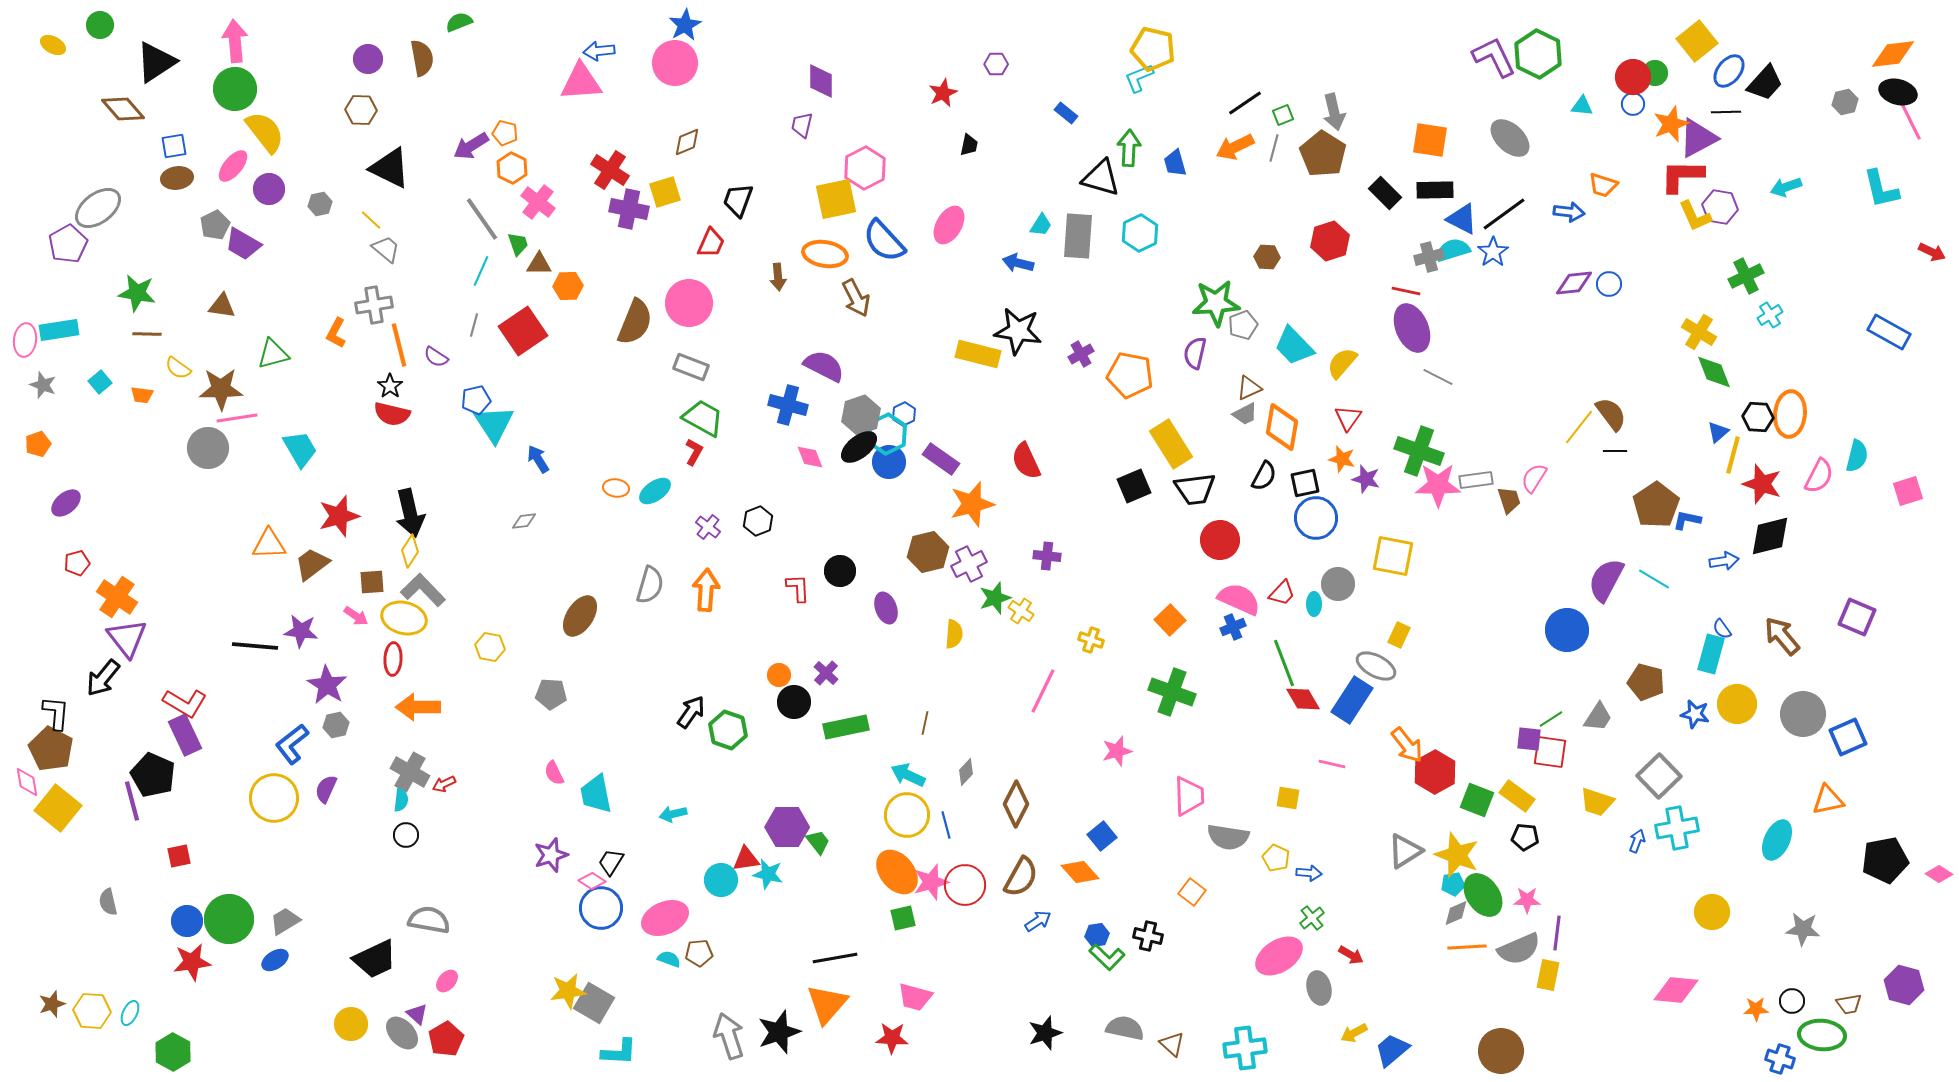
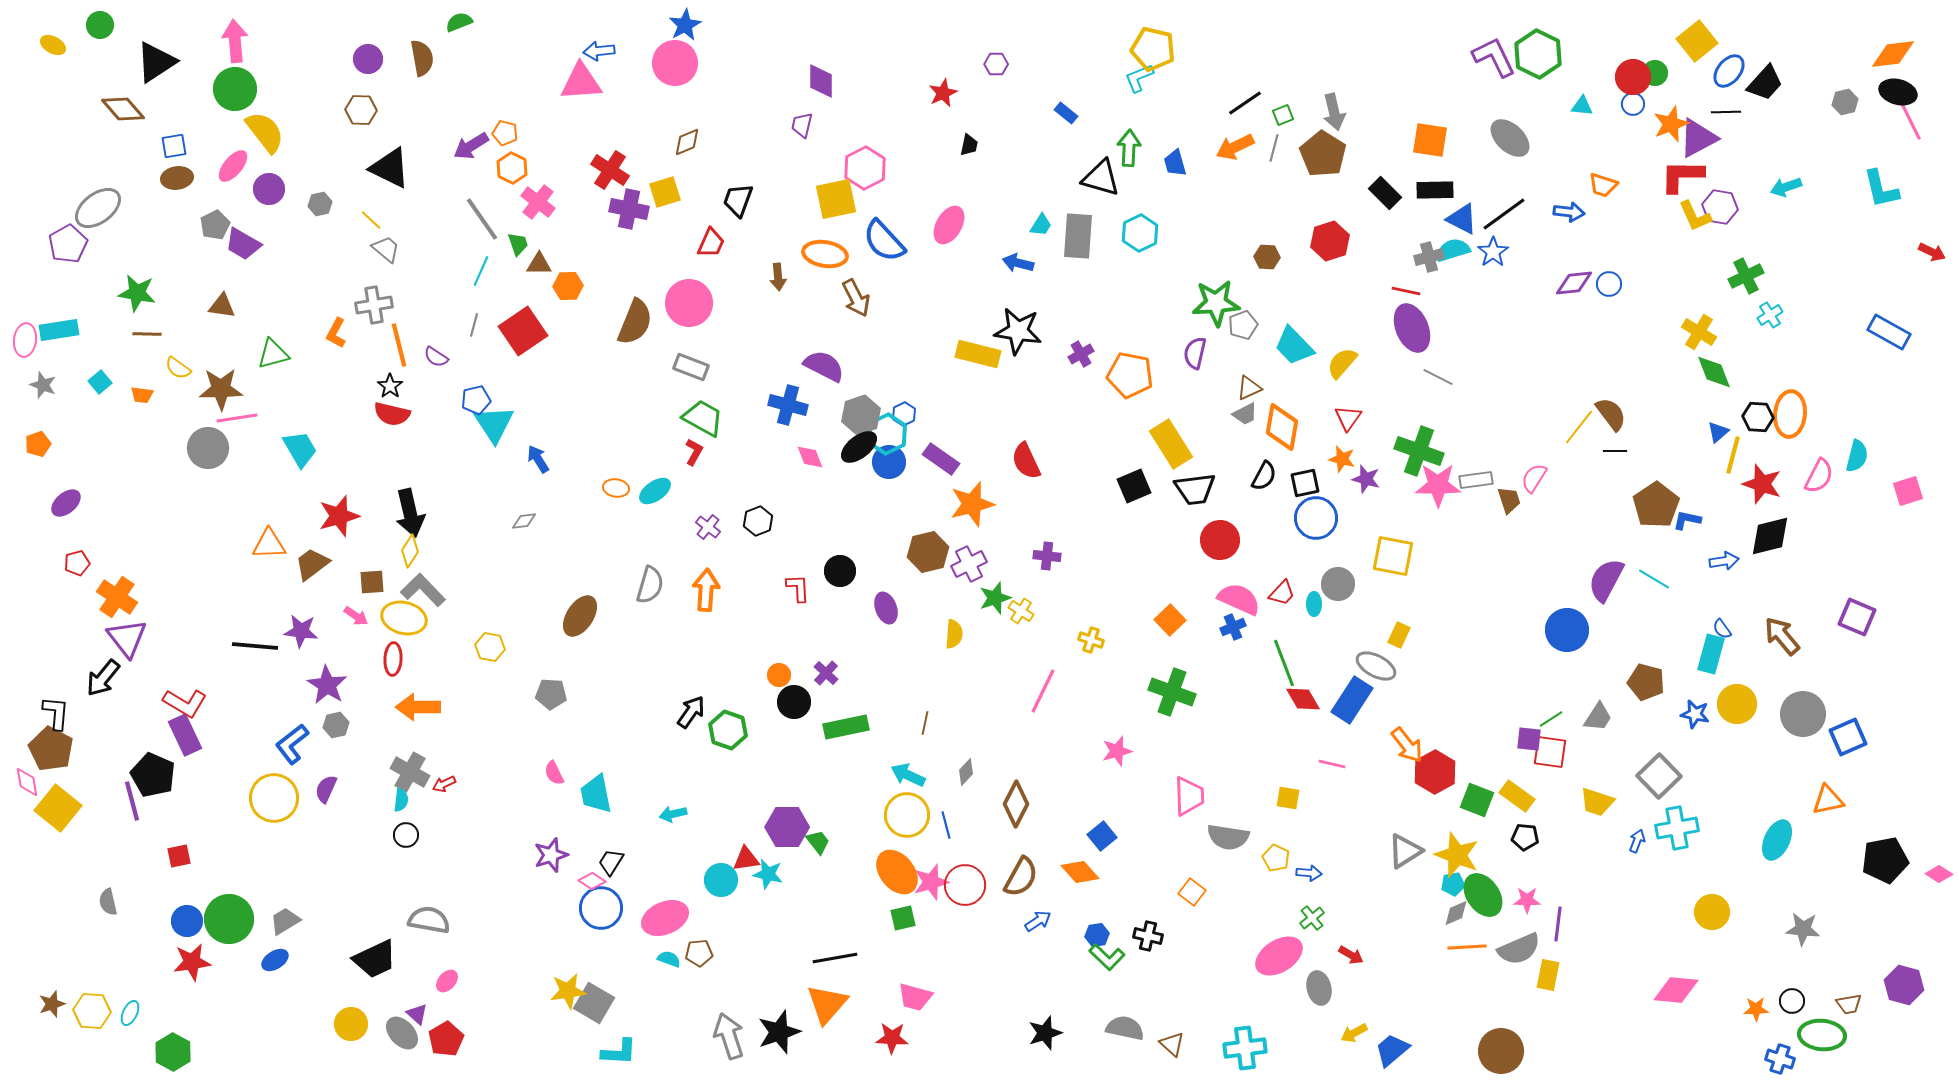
purple line at (1557, 933): moved 1 px right, 9 px up
